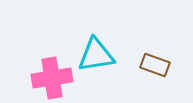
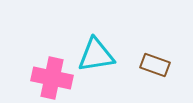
pink cross: rotated 21 degrees clockwise
